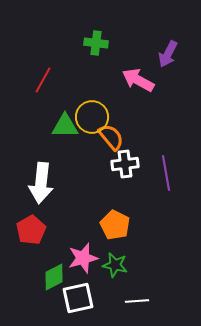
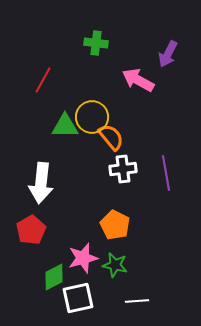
white cross: moved 2 px left, 5 px down
